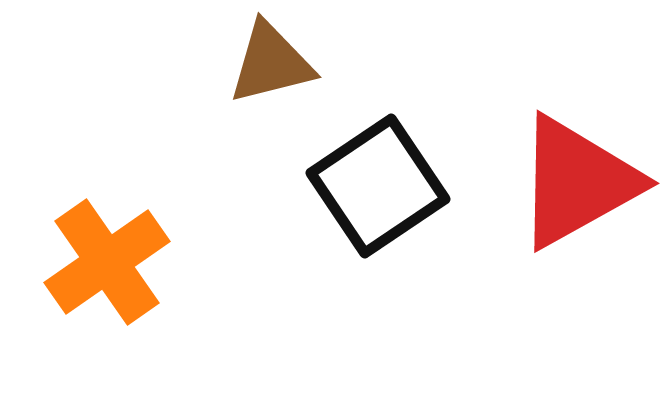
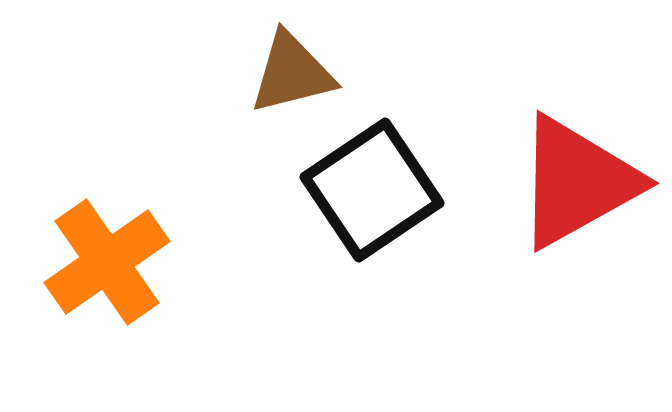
brown triangle: moved 21 px right, 10 px down
black square: moved 6 px left, 4 px down
